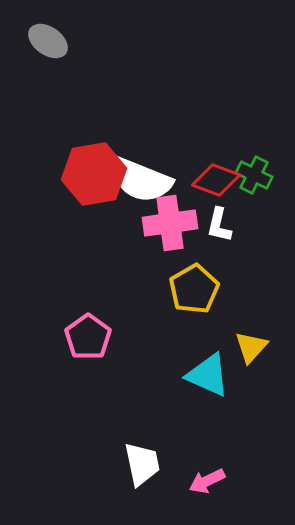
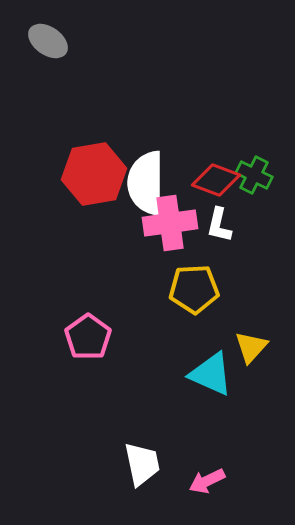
white semicircle: moved 5 px right, 3 px down; rotated 68 degrees clockwise
yellow pentagon: rotated 27 degrees clockwise
cyan triangle: moved 3 px right, 1 px up
